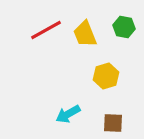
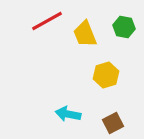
red line: moved 1 px right, 9 px up
yellow hexagon: moved 1 px up
cyan arrow: rotated 40 degrees clockwise
brown square: rotated 30 degrees counterclockwise
